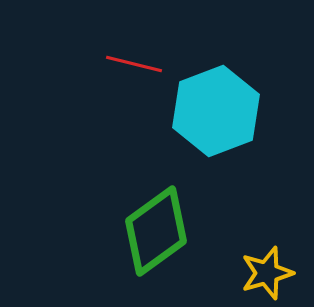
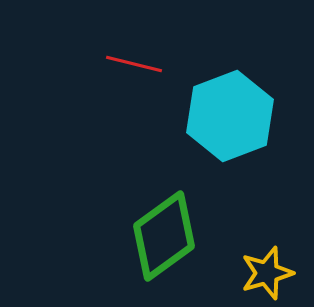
cyan hexagon: moved 14 px right, 5 px down
green diamond: moved 8 px right, 5 px down
